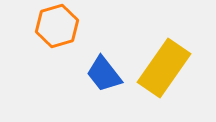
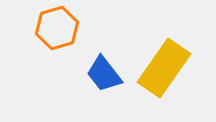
orange hexagon: moved 2 px down
